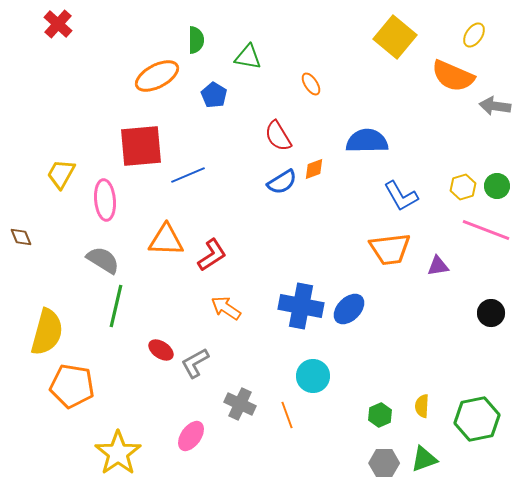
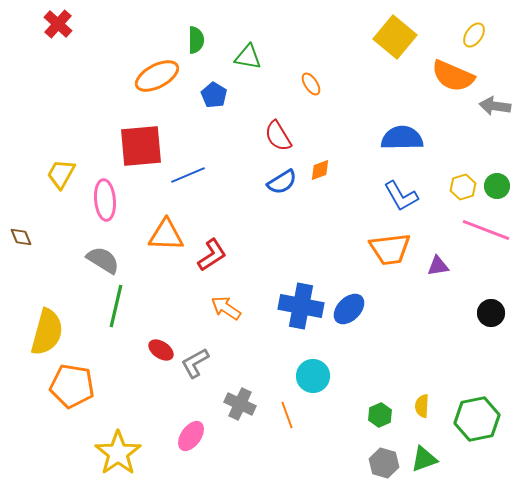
blue semicircle at (367, 141): moved 35 px right, 3 px up
orange diamond at (314, 169): moved 6 px right, 1 px down
orange triangle at (166, 240): moved 5 px up
gray hexagon at (384, 463): rotated 16 degrees clockwise
